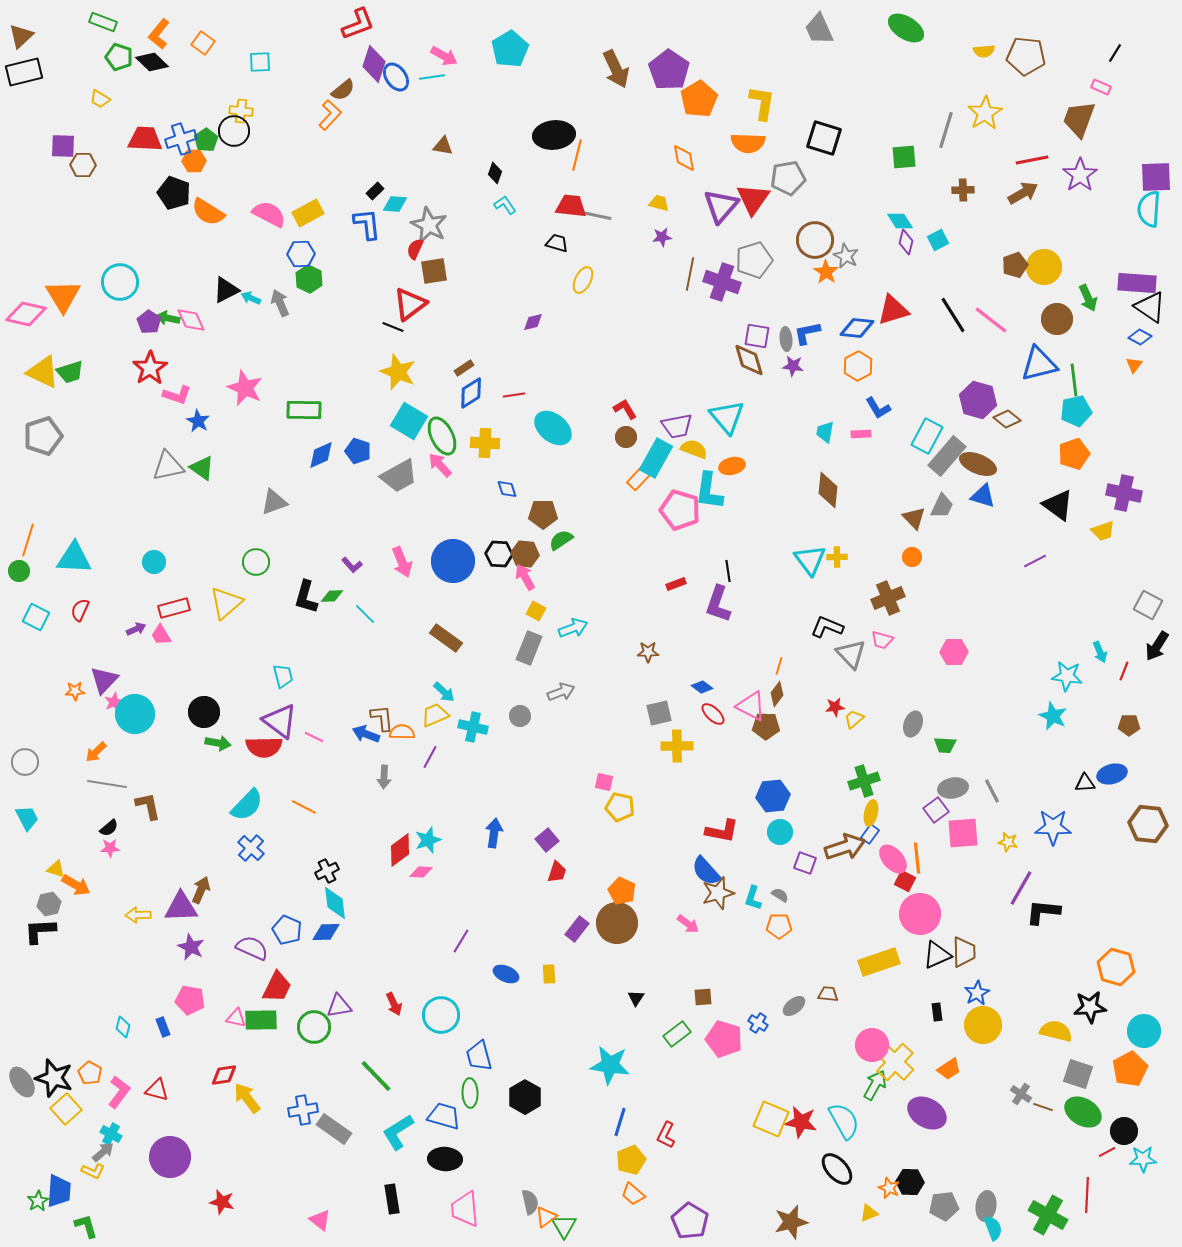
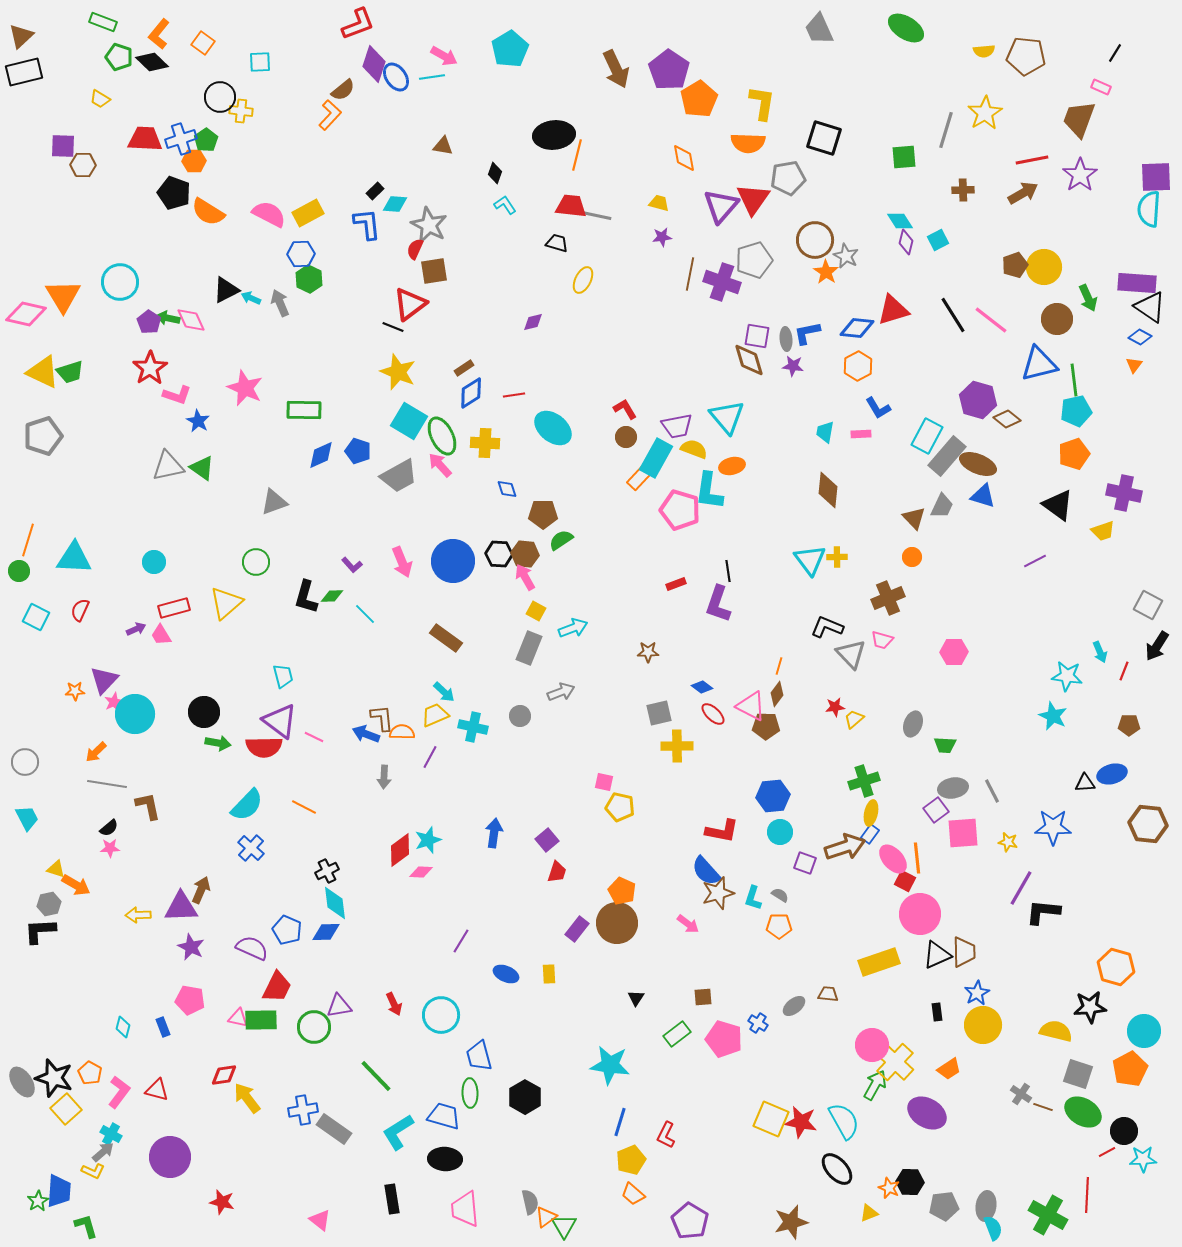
black circle at (234, 131): moved 14 px left, 34 px up
pink triangle at (236, 1018): moved 2 px right
